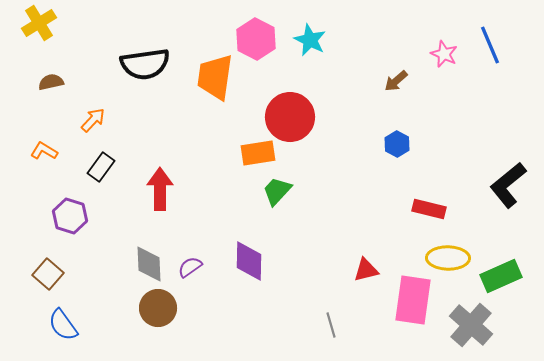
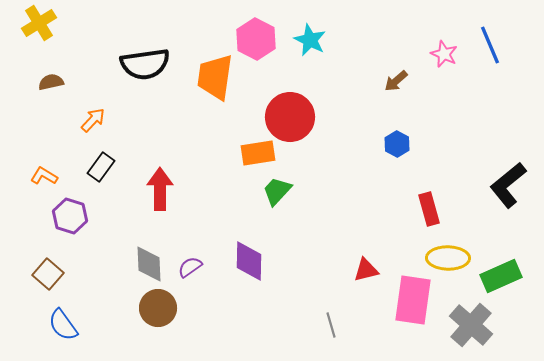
orange L-shape: moved 25 px down
red rectangle: rotated 60 degrees clockwise
